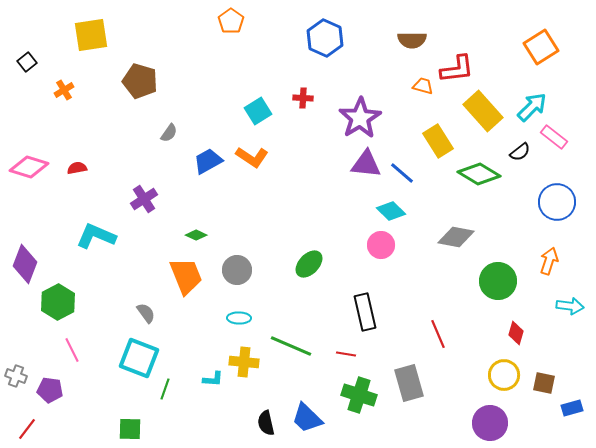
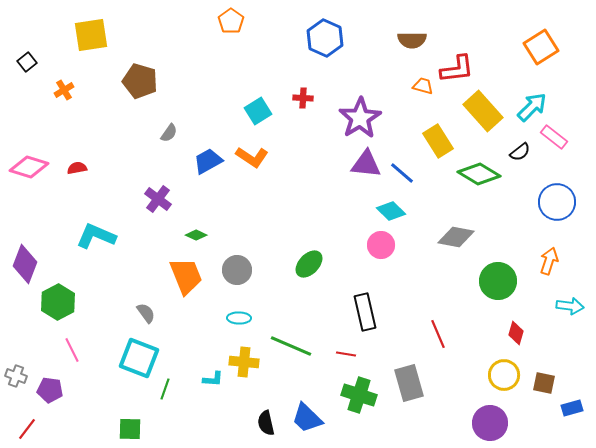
purple cross at (144, 199): moved 14 px right; rotated 20 degrees counterclockwise
